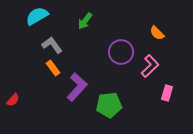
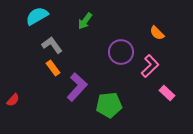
pink rectangle: rotated 63 degrees counterclockwise
